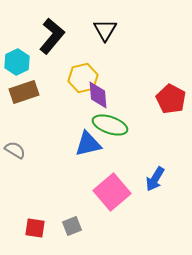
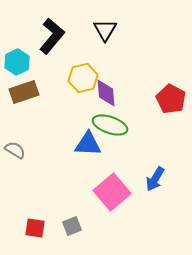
purple diamond: moved 8 px right, 2 px up
blue triangle: rotated 16 degrees clockwise
